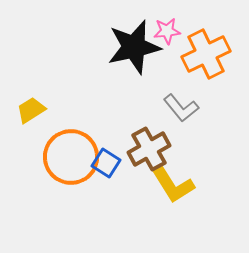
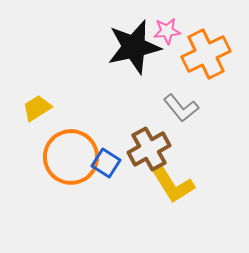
yellow trapezoid: moved 6 px right, 2 px up
